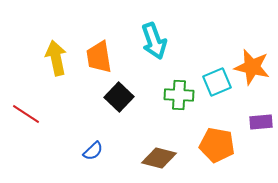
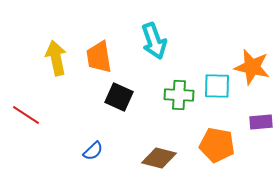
cyan square: moved 4 px down; rotated 24 degrees clockwise
black square: rotated 20 degrees counterclockwise
red line: moved 1 px down
